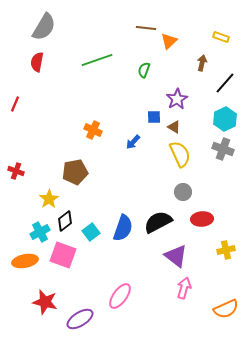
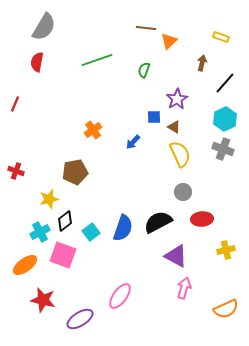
orange cross: rotated 30 degrees clockwise
yellow star: rotated 18 degrees clockwise
purple triangle: rotated 10 degrees counterclockwise
orange ellipse: moved 4 px down; rotated 25 degrees counterclockwise
red star: moved 2 px left, 2 px up
